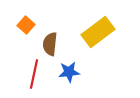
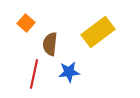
orange square: moved 2 px up
